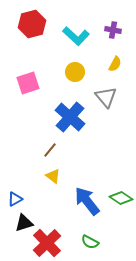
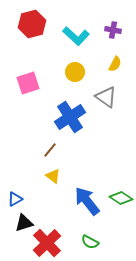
gray triangle: rotated 15 degrees counterclockwise
blue cross: rotated 16 degrees clockwise
